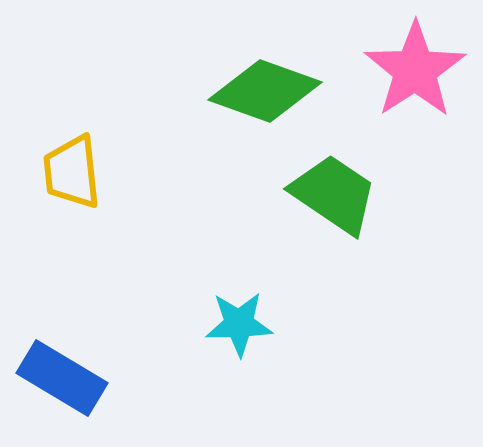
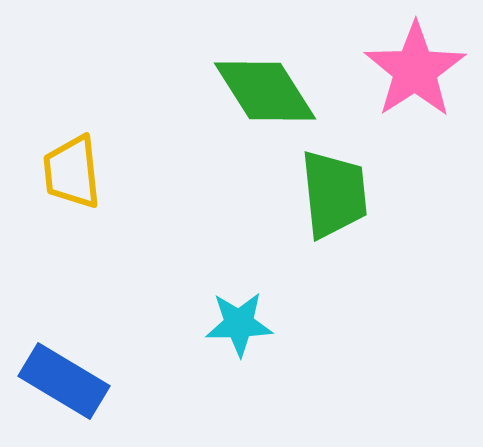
green diamond: rotated 38 degrees clockwise
green trapezoid: rotated 50 degrees clockwise
blue rectangle: moved 2 px right, 3 px down
